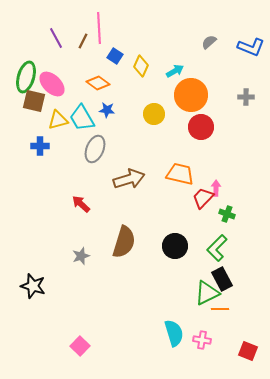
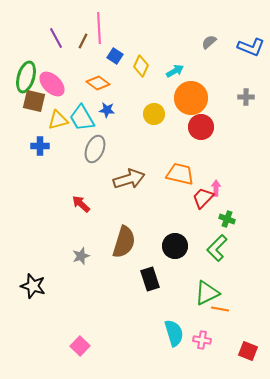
orange circle: moved 3 px down
green cross: moved 5 px down
black rectangle: moved 72 px left; rotated 10 degrees clockwise
orange line: rotated 12 degrees clockwise
